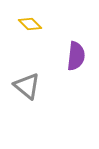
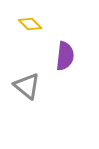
purple semicircle: moved 11 px left
